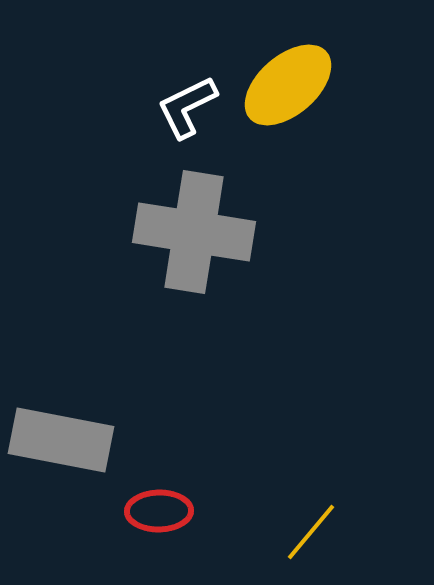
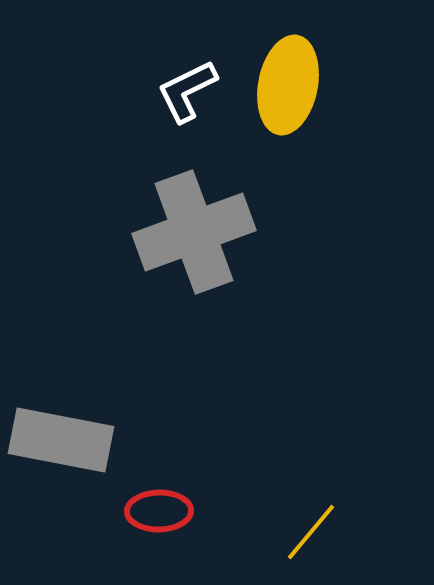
yellow ellipse: rotated 38 degrees counterclockwise
white L-shape: moved 16 px up
gray cross: rotated 29 degrees counterclockwise
